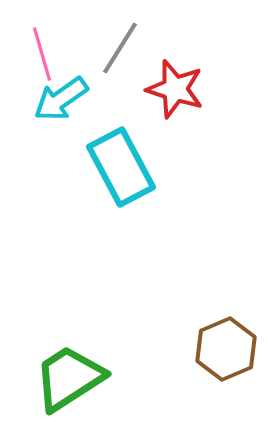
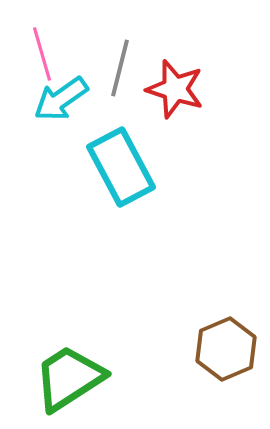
gray line: moved 20 px down; rotated 18 degrees counterclockwise
